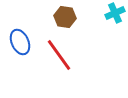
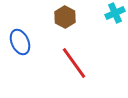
brown hexagon: rotated 20 degrees clockwise
red line: moved 15 px right, 8 px down
